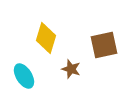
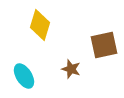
yellow diamond: moved 6 px left, 13 px up
